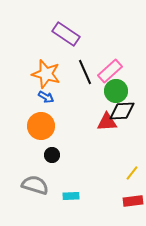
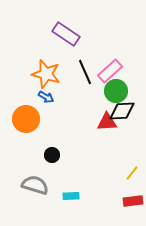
orange circle: moved 15 px left, 7 px up
